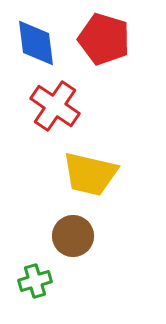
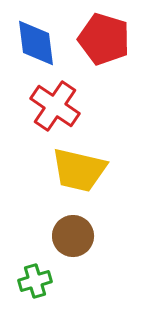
yellow trapezoid: moved 11 px left, 4 px up
